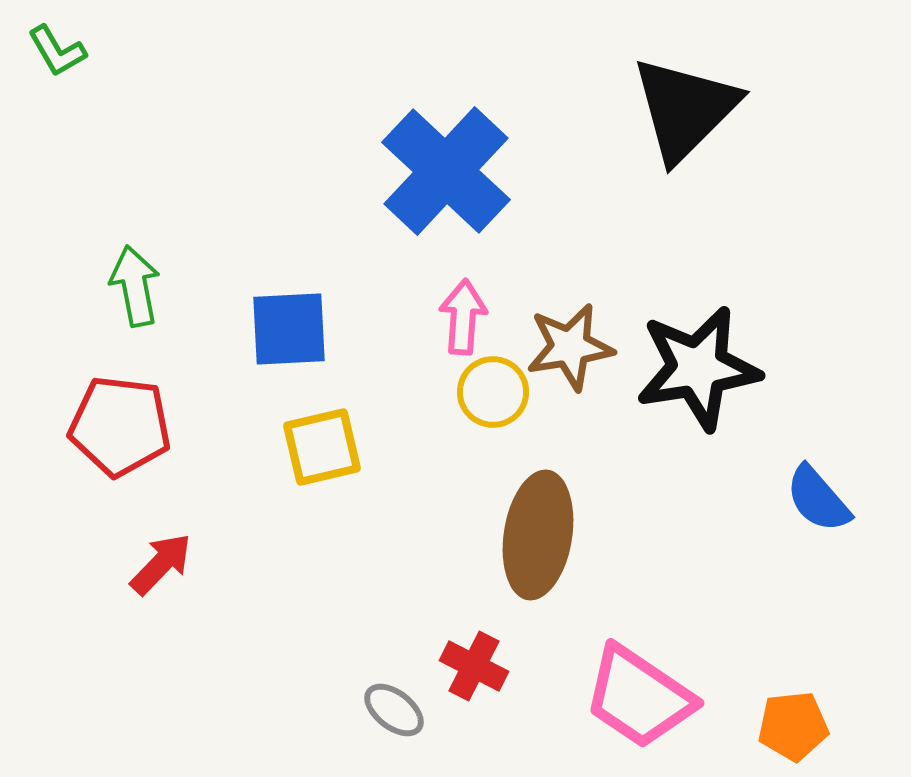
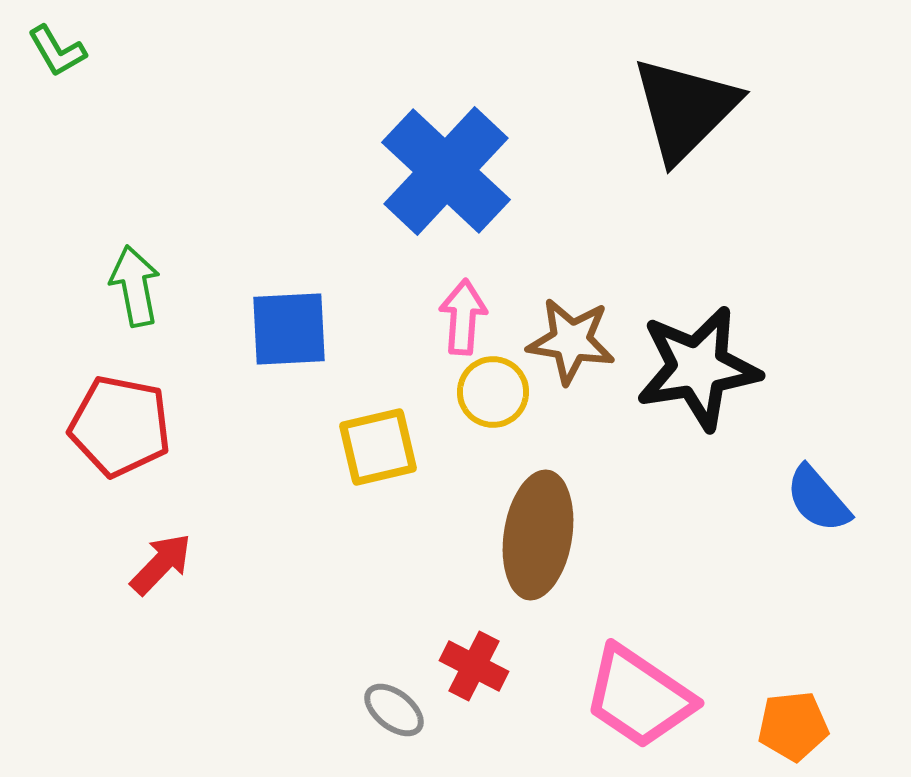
brown star: moved 1 px right, 6 px up; rotated 18 degrees clockwise
red pentagon: rotated 4 degrees clockwise
yellow square: moved 56 px right
